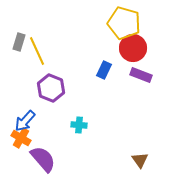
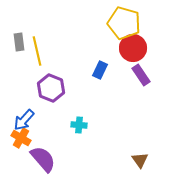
gray rectangle: rotated 24 degrees counterclockwise
yellow line: rotated 12 degrees clockwise
blue rectangle: moved 4 px left
purple rectangle: rotated 35 degrees clockwise
blue arrow: moved 1 px left, 1 px up
